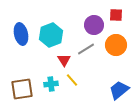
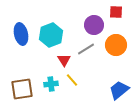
red square: moved 3 px up
